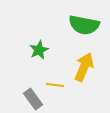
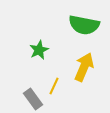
yellow line: moved 1 px left, 1 px down; rotated 72 degrees counterclockwise
